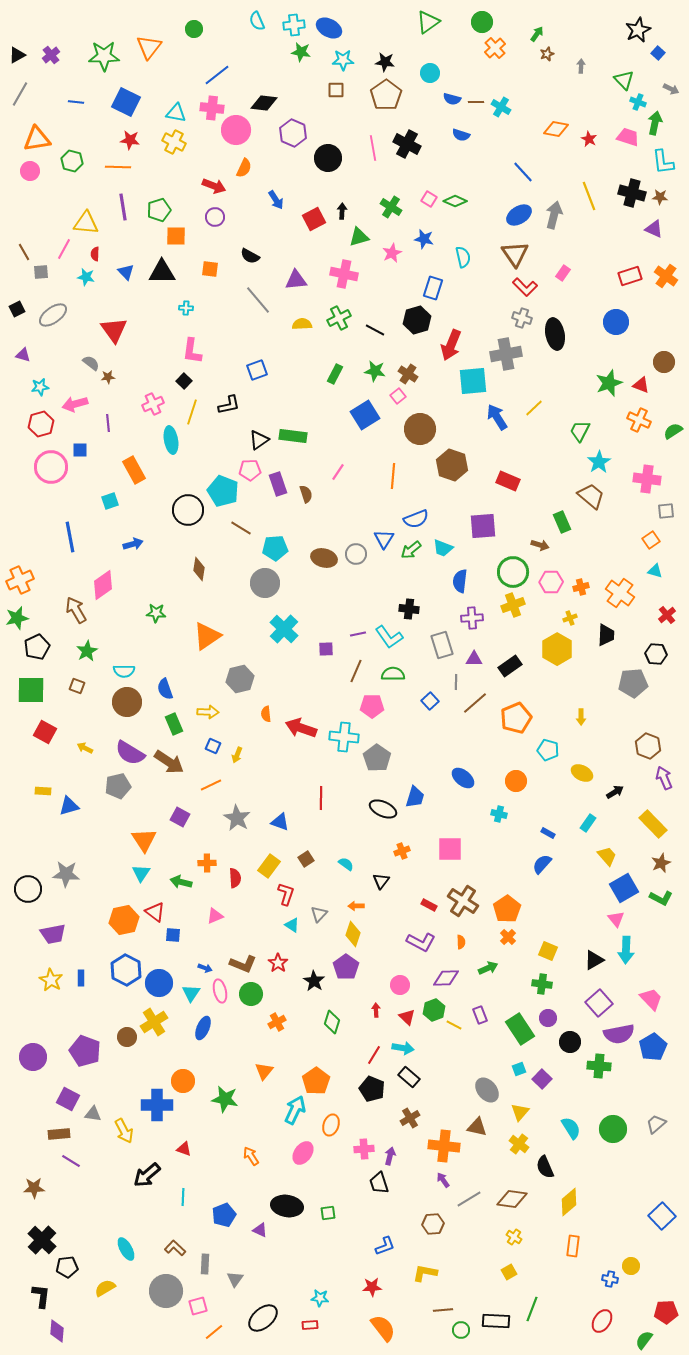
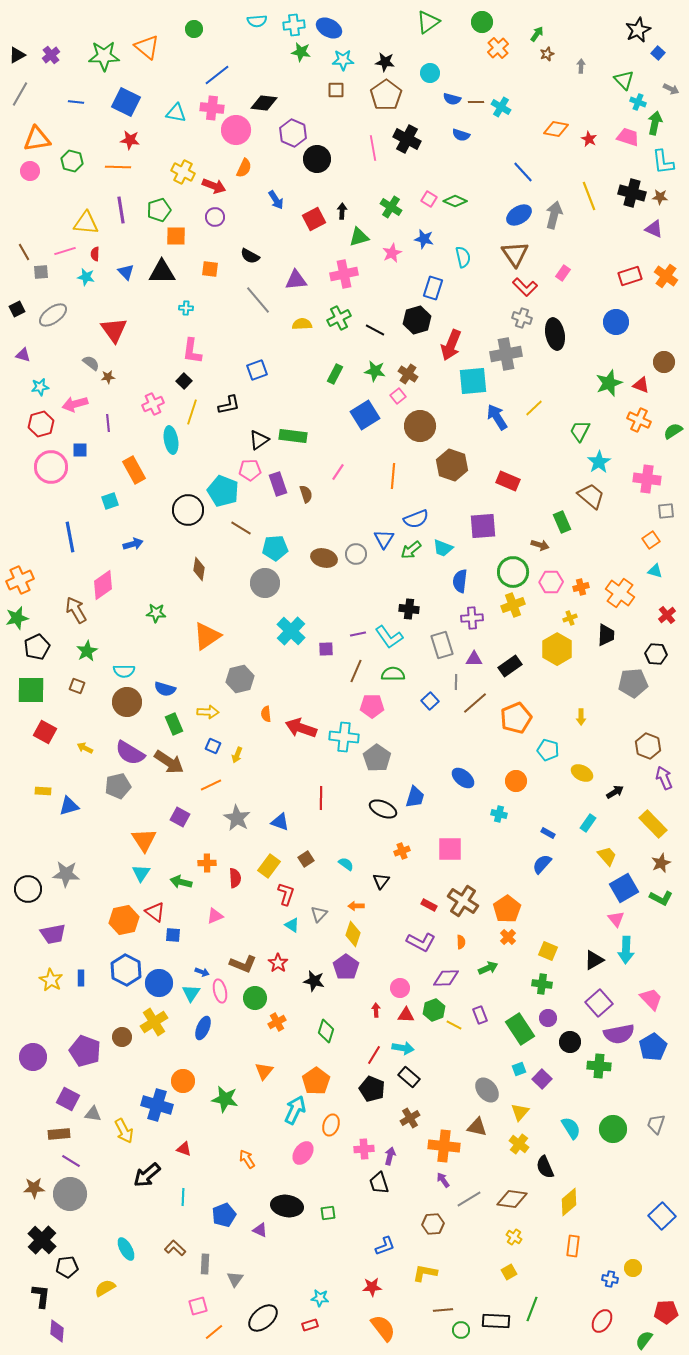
cyan semicircle at (257, 21): rotated 72 degrees counterclockwise
orange triangle at (149, 47): moved 2 px left; rotated 28 degrees counterclockwise
orange cross at (495, 48): moved 3 px right
yellow cross at (174, 142): moved 9 px right, 30 px down
black cross at (407, 144): moved 5 px up
black circle at (328, 158): moved 11 px left, 1 px down
purple line at (123, 207): moved 2 px left, 3 px down
pink line at (64, 249): moved 1 px right, 2 px down; rotated 45 degrees clockwise
pink cross at (344, 274): rotated 24 degrees counterclockwise
brown circle at (420, 429): moved 3 px up
cyan cross at (284, 629): moved 7 px right, 2 px down
blue semicircle at (165, 689): rotated 55 degrees counterclockwise
blue arrow at (205, 968): moved 3 px left, 4 px down
black star at (314, 981): rotated 20 degrees counterclockwise
pink circle at (400, 985): moved 3 px down
green circle at (251, 994): moved 4 px right, 4 px down
red triangle at (407, 1017): moved 1 px left, 2 px up; rotated 42 degrees counterclockwise
green diamond at (332, 1022): moved 6 px left, 9 px down
brown circle at (127, 1037): moved 5 px left
blue cross at (157, 1105): rotated 16 degrees clockwise
gray trapezoid at (656, 1124): rotated 30 degrees counterclockwise
orange arrow at (251, 1156): moved 4 px left, 3 px down
yellow circle at (631, 1266): moved 2 px right, 2 px down
gray circle at (166, 1291): moved 96 px left, 97 px up
red rectangle at (310, 1325): rotated 14 degrees counterclockwise
